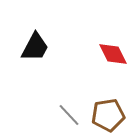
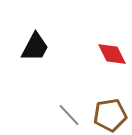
red diamond: moved 1 px left
brown pentagon: moved 2 px right
